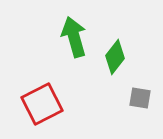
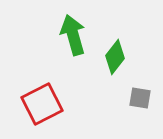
green arrow: moved 1 px left, 2 px up
